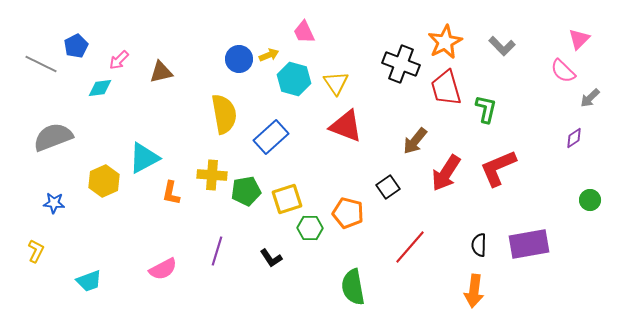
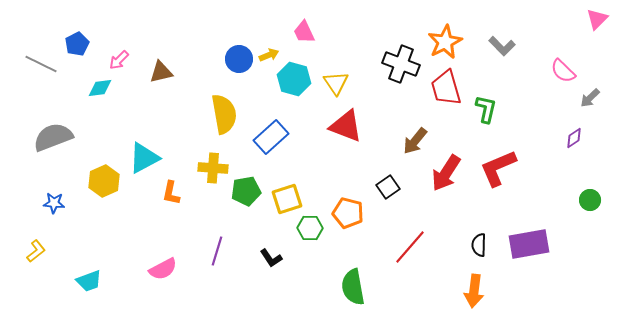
pink triangle at (579, 39): moved 18 px right, 20 px up
blue pentagon at (76, 46): moved 1 px right, 2 px up
yellow cross at (212, 175): moved 1 px right, 7 px up
yellow L-shape at (36, 251): rotated 25 degrees clockwise
